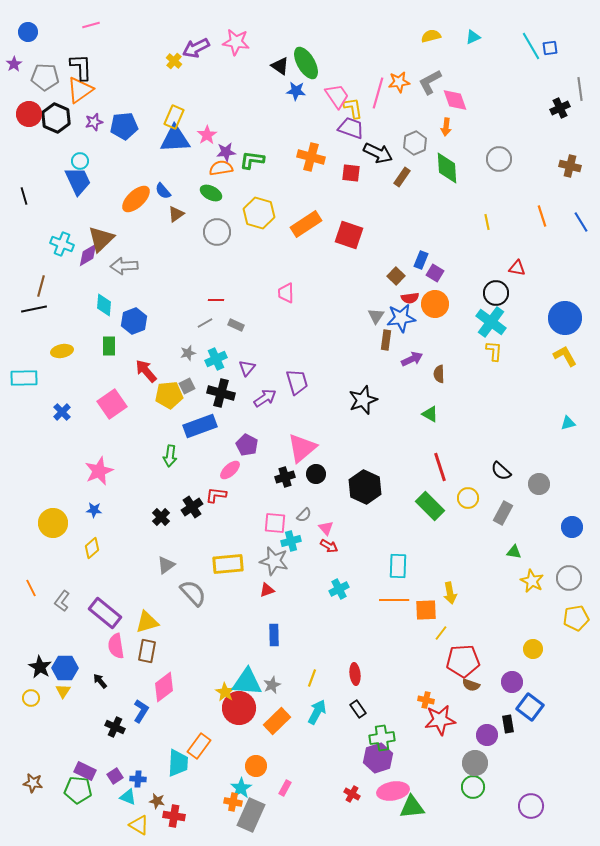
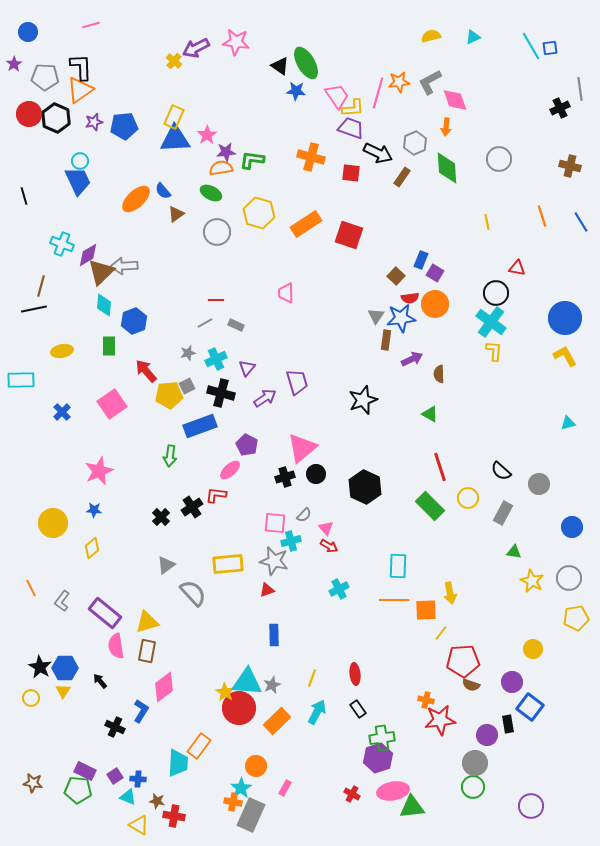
yellow L-shape at (353, 108): rotated 95 degrees clockwise
brown triangle at (101, 239): moved 33 px down
cyan rectangle at (24, 378): moved 3 px left, 2 px down
